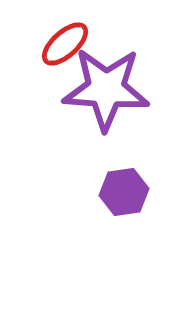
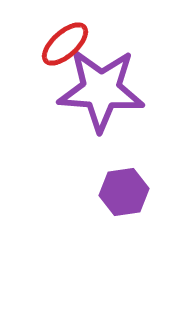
purple star: moved 5 px left, 1 px down
